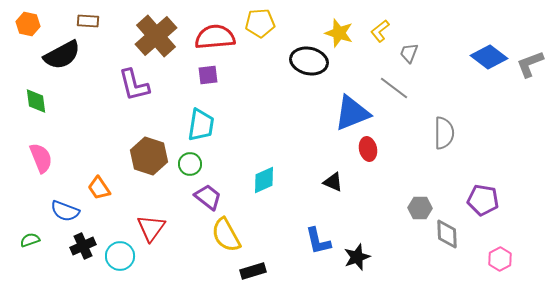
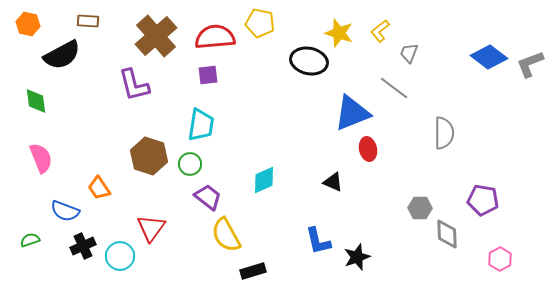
yellow pentagon: rotated 16 degrees clockwise
